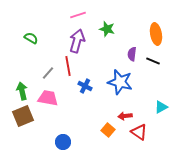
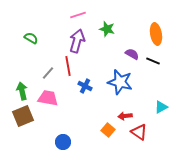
purple semicircle: rotated 112 degrees clockwise
